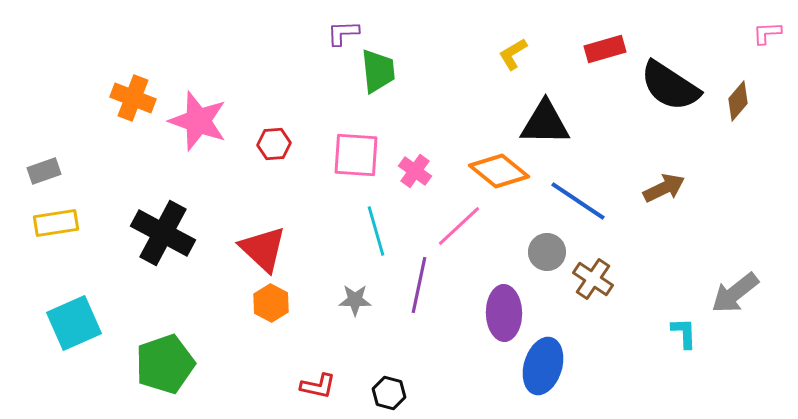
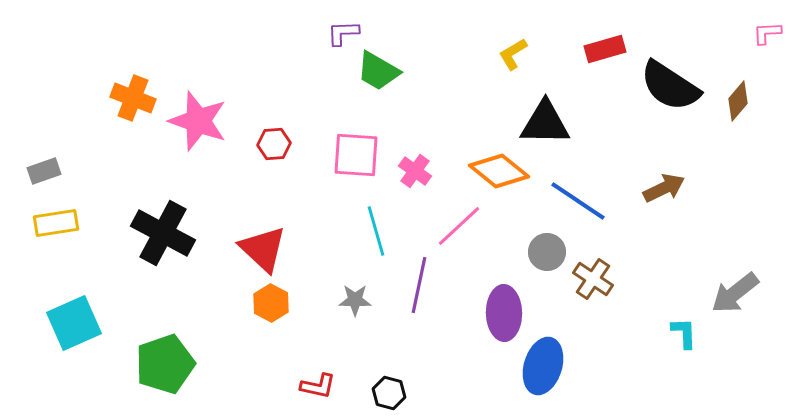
green trapezoid: rotated 126 degrees clockwise
